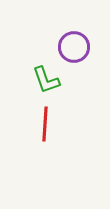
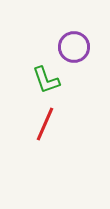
red line: rotated 20 degrees clockwise
